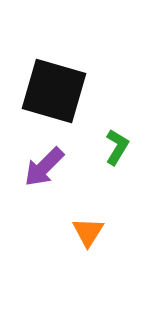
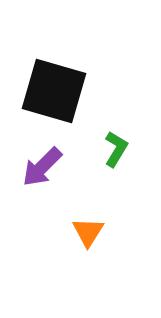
green L-shape: moved 1 px left, 2 px down
purple arrow: moved 2 px left
